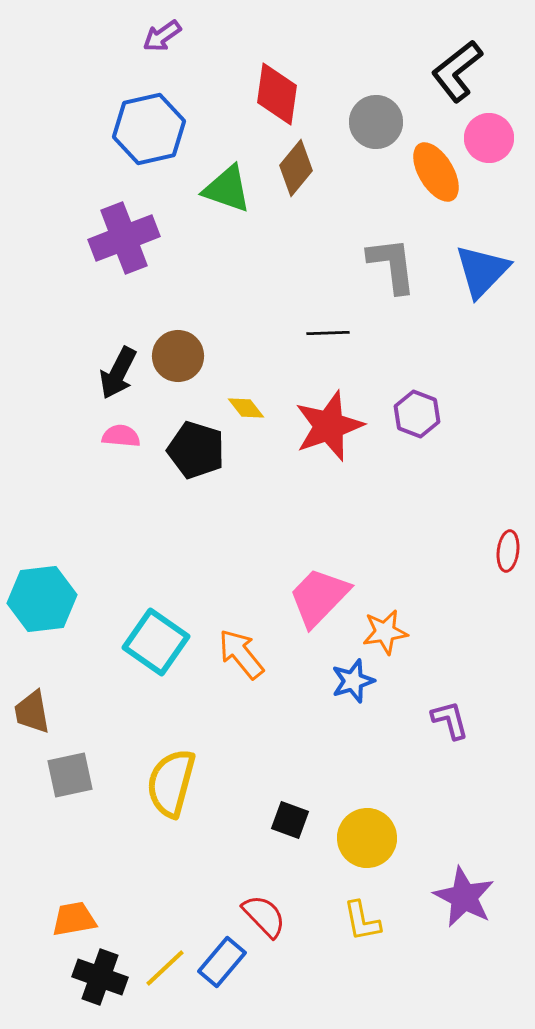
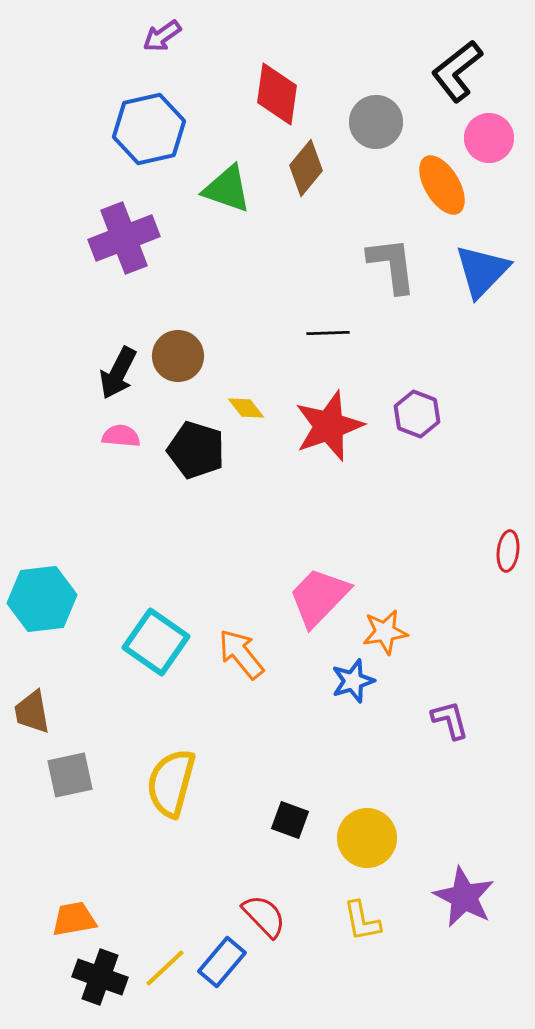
brown diamond: moved 10 px right
orange ellipse: moved 6 px right, 13 px down
